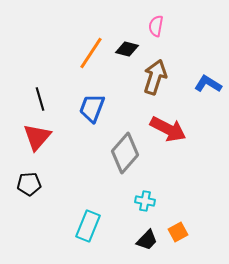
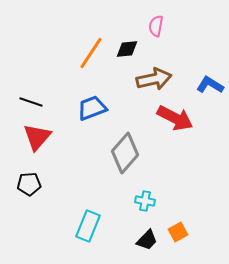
black diamond: rotated 20 degrees counterclockwise
brown arrow: moved 1 px left, 2 px down; rotated 60 degrees clockwise
blue L-shape: moved 2 px right, 1 px down
black line: moved 9 px left, 3 px down; rotated 55 degrees counterclockwise
blue trapezoid: rotated 48 degrees clockwise
red arrow: moved 7 px right, 11 px up
